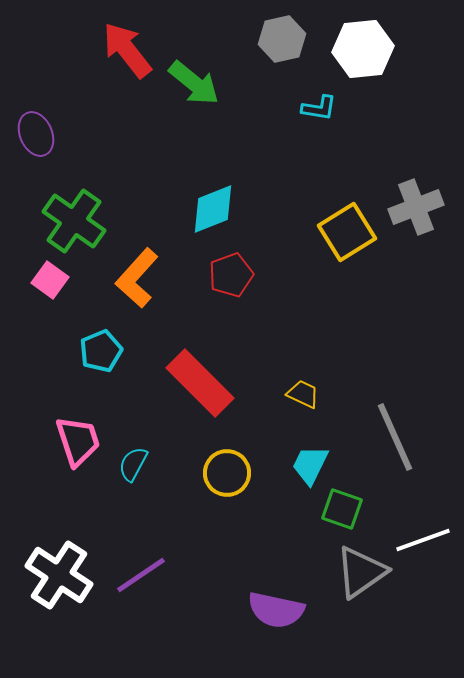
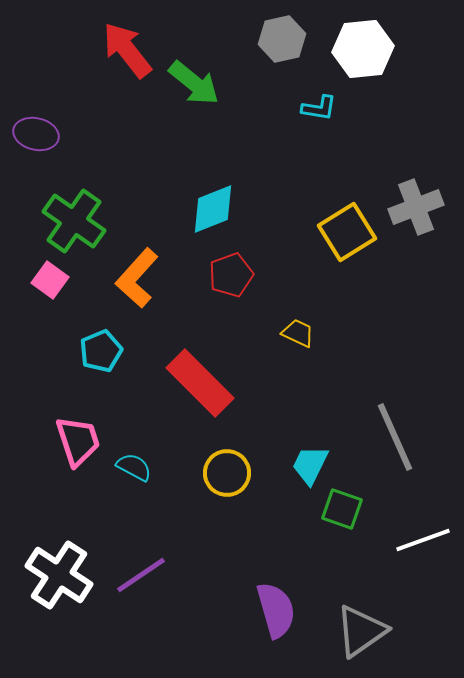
purple ellipse: rotated 54 degrees counterclockwise
yellow trapezoid: moved 5 px left, 61 px up
cyan semicircle: moved 1 px right, 3 px down; rotated 90 degrees clockwise
gray triangle: moved 59 px down
purple semicircle: rotated 118 degrees counterclockwise
